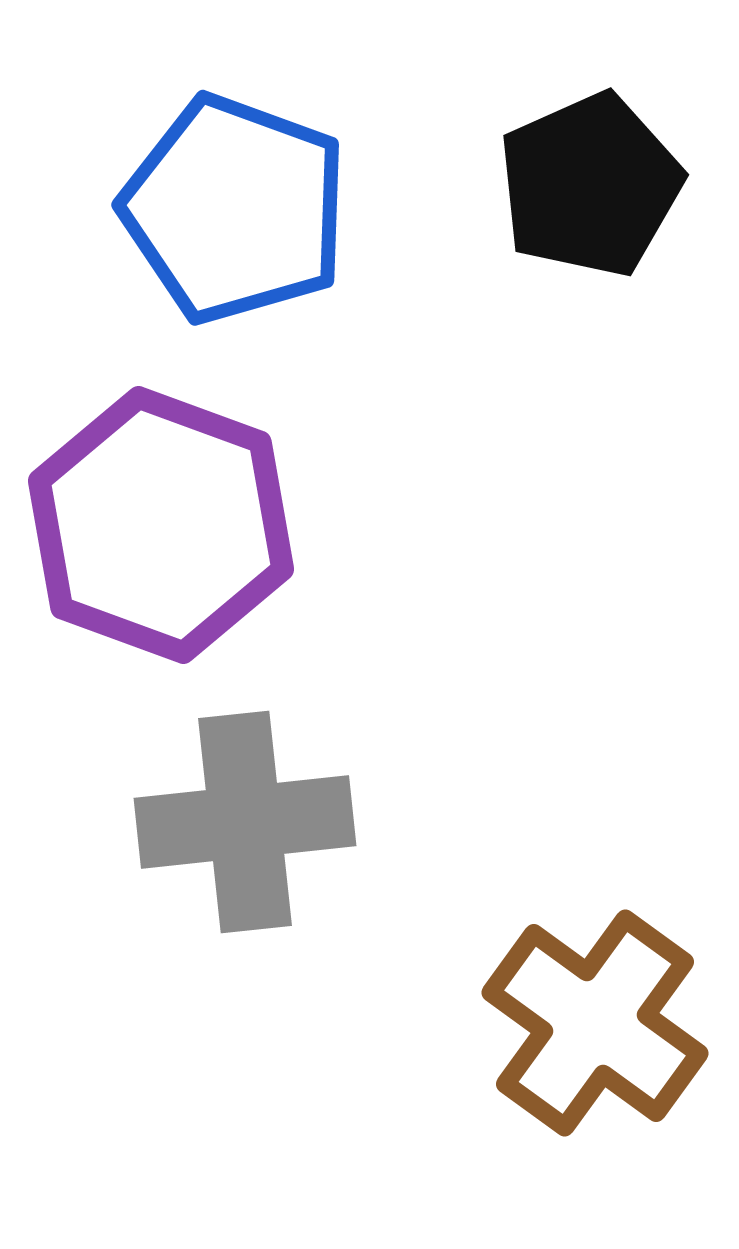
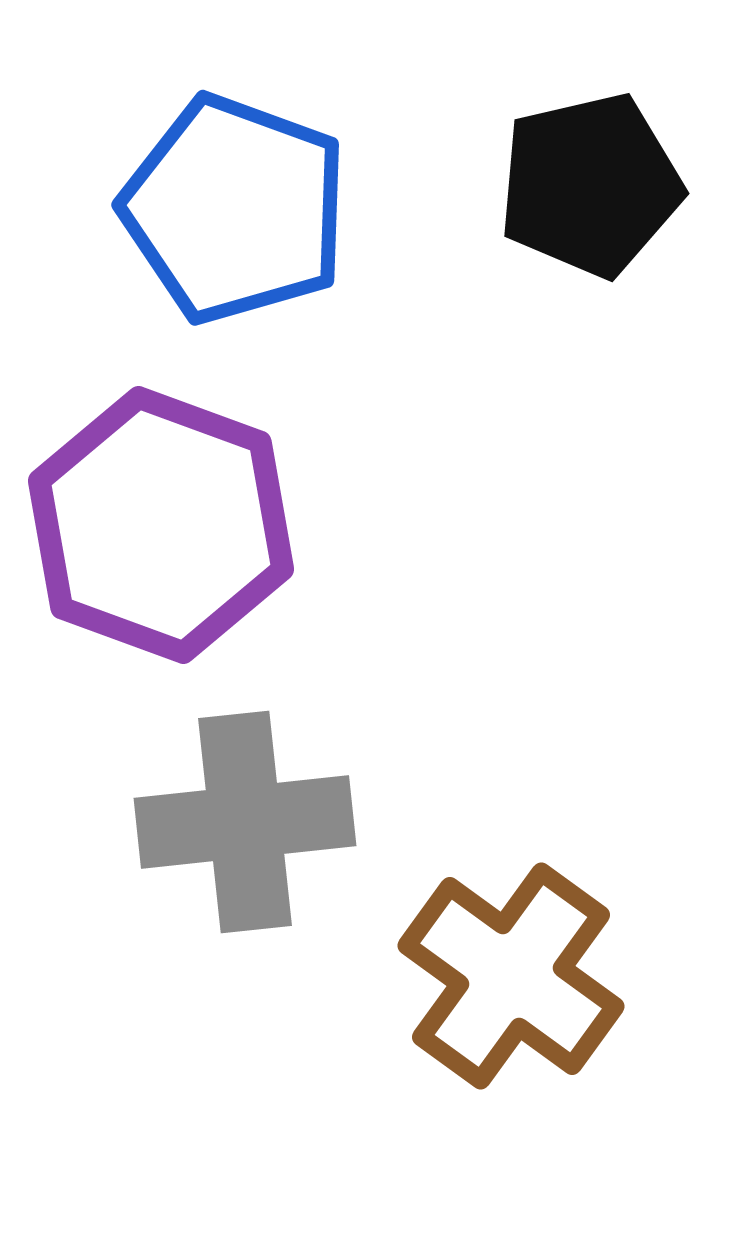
black pentagon: rotated 11 degrees clockwise
brown cross: moved 84 px left, 47 px up
